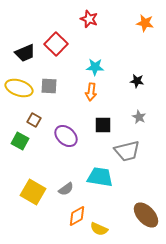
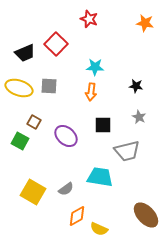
black star: moved 1 px left, 5 px down
brown square: moved 2 px down
